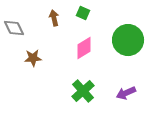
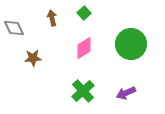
green square: moved 1 px right; rotated 24 degrees clockwise
brown arrow: moved 2 px left
green circle: moved 3 px right, 4 px down
